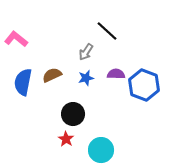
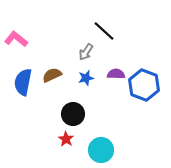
black line: moved 3 px left
